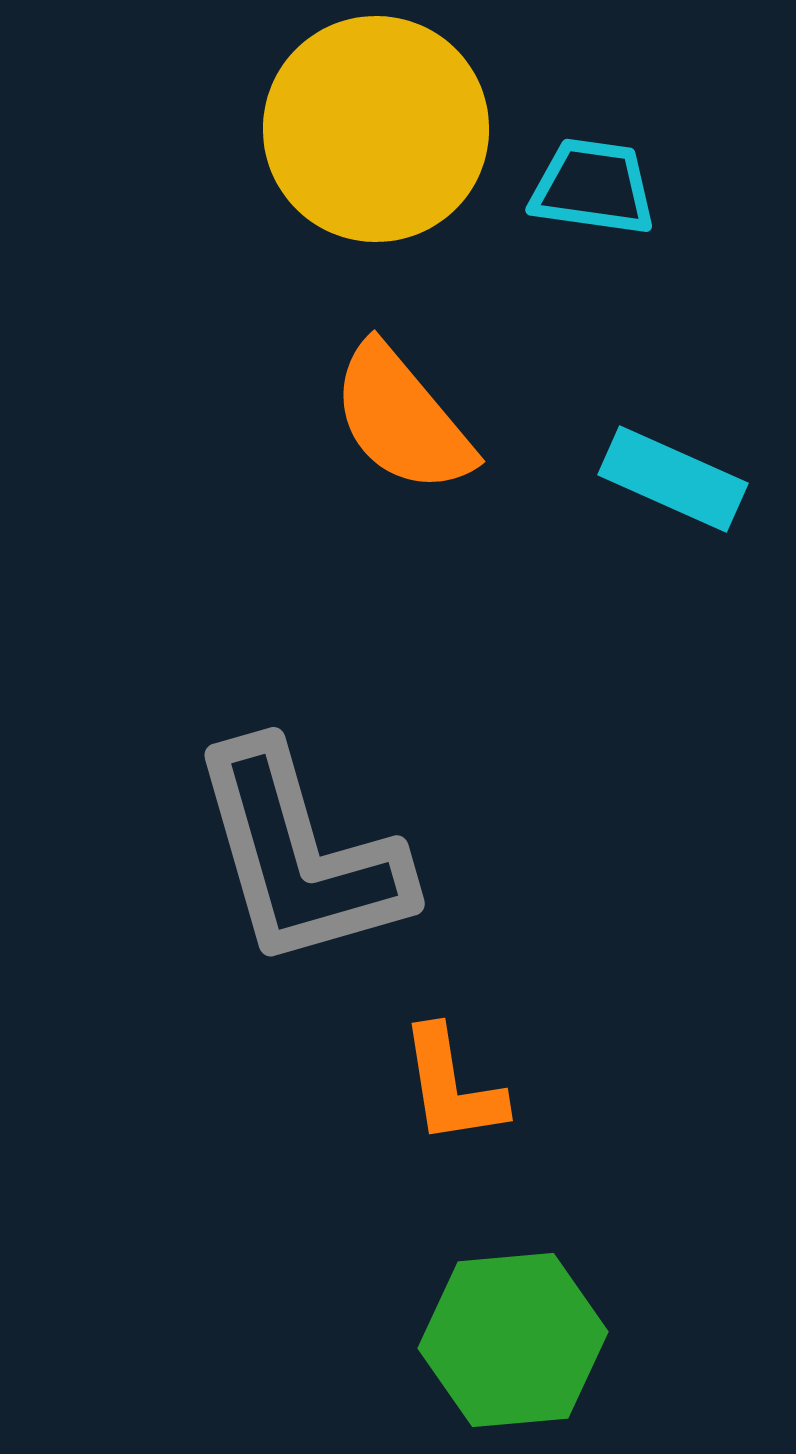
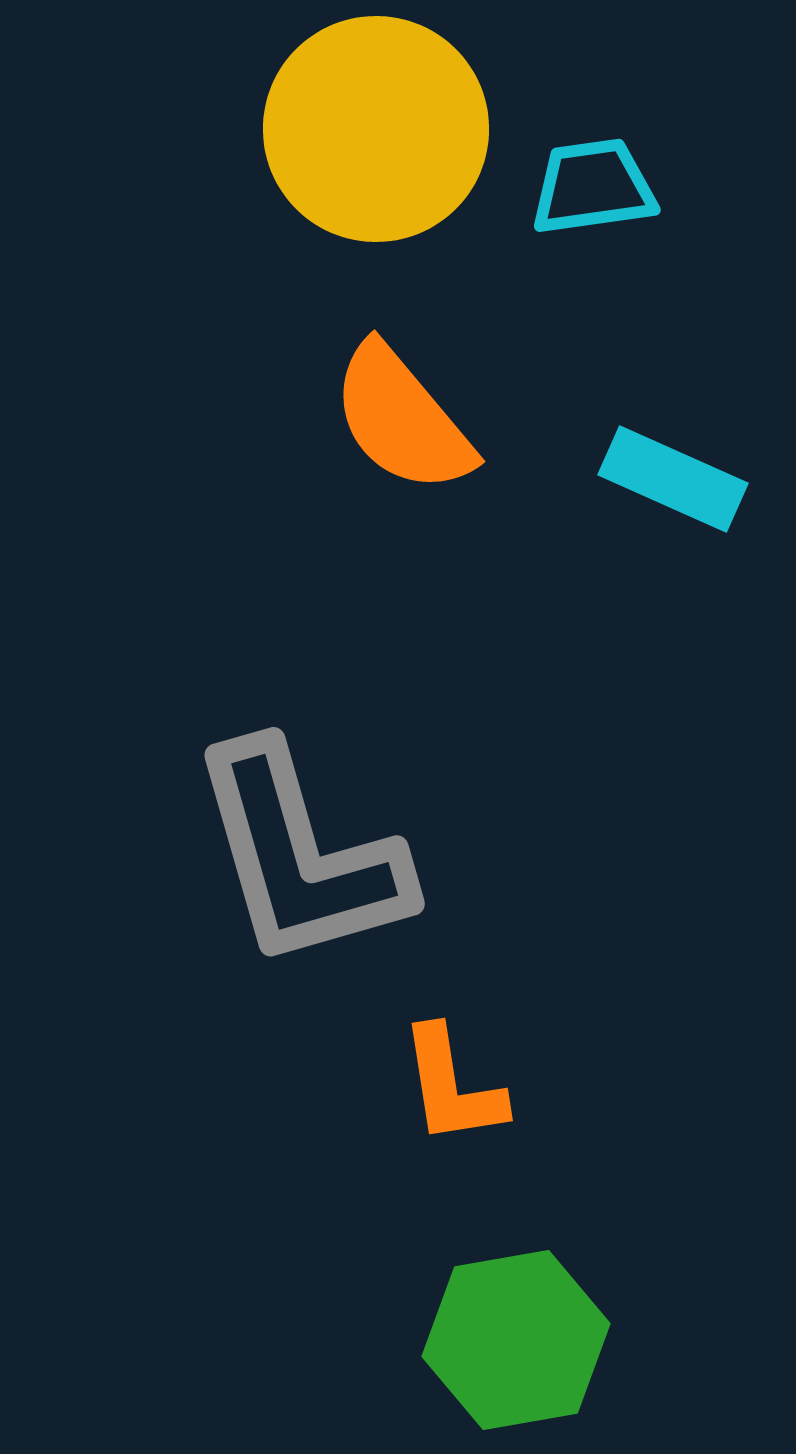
cyan trapezoid: rotated 16 degrees counterclockwise
green hexagon: moved 3 px right; rotated 5 degrees counterclockwise
